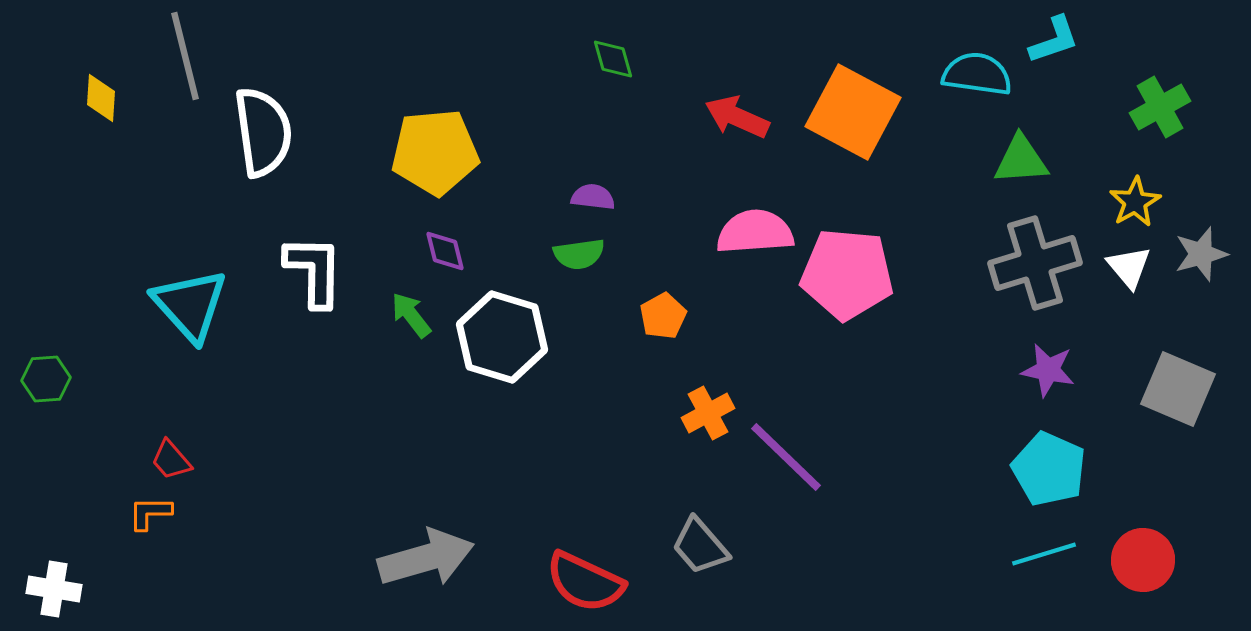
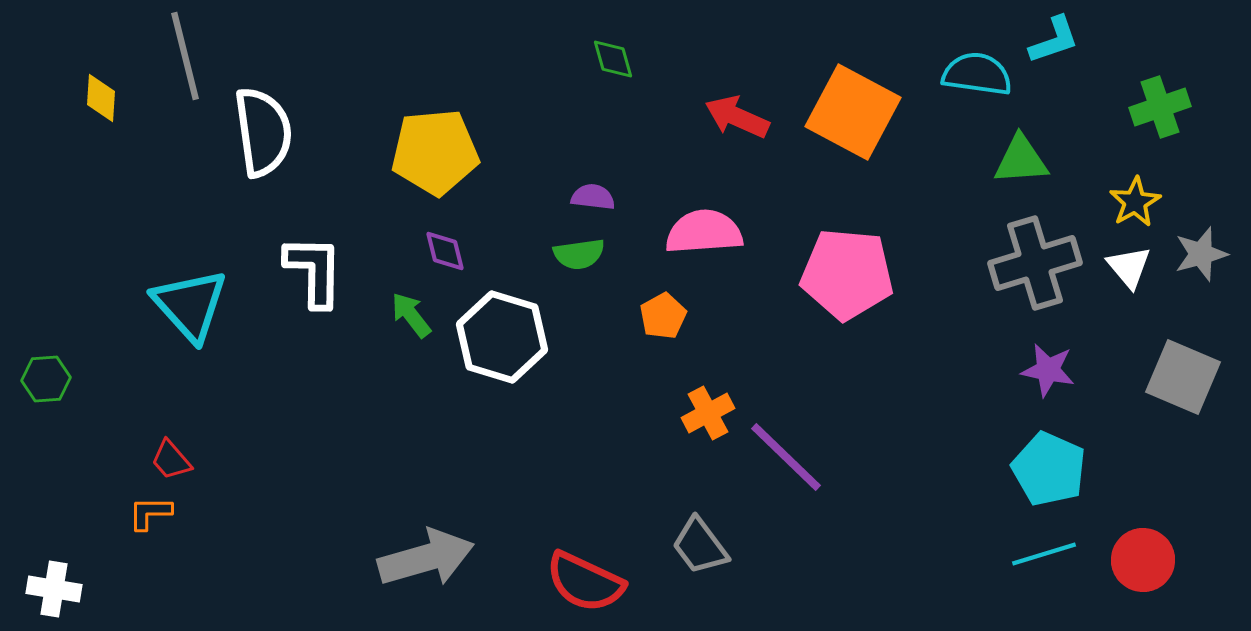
green cross: rotated 10 degrees clockwise
pink semicircle: moved 51 px left
gray square: moved 5 px right, 12 px up
gray trapezoid: rotated 4 degrees clockwise
